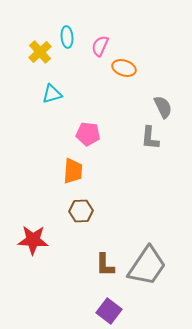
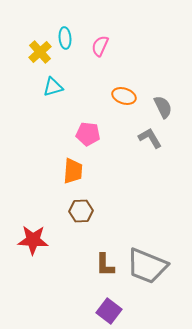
cyan ellipse: moved 2 px left, 1 px down
orange ellipse: moved 28 px down
cyan triangle: moved 1 px right, 7 px up
gray L-shape: rotated 145 degrees clockwise
gray trapezoid: rotated 78 degrees clockwise
